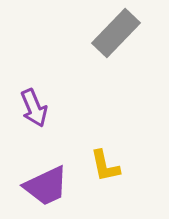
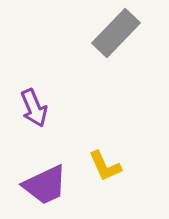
yellow L-shape: rotated 12 degrees counterclockwise
purple trapezoid: moved 1 px left, 1 px up
